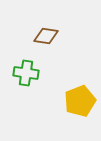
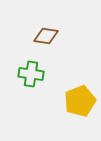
green cross: moved 5 px right, 1 px down
